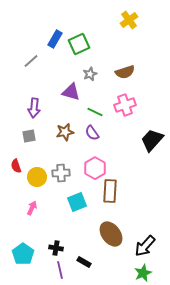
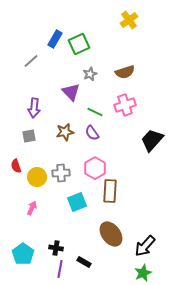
purple triangle: rotated 30 degrees clockwise
purple line: moved 1 px up; rotated 24 degrees clockwise
